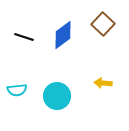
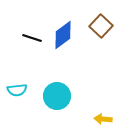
brown square: moved 2 px left, 2 px down
black line: moved 8 px right, 1 px down
yellow arrow: moved 36 px down
